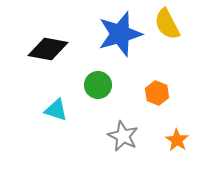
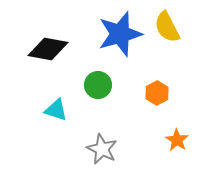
yellow semicircle: moved 3 px down
orange hexagon: rotated 10 degrees clockwise
gray star: moved 21 px left, 13 px down
